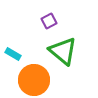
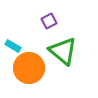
cyan rectangle: moved 8 px up
orange circle: moved 5 px left, 12 px up
